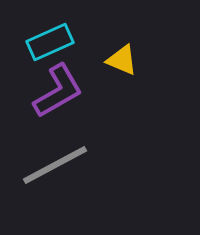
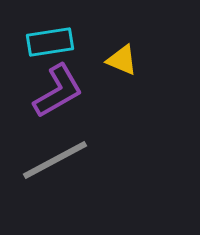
cyan rectangle: rotated 15 degrees clockwise
gray line: moved 5 px up
